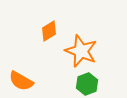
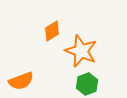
orange diamond: moved 3 px right
orange semicircle: rotated 50 degrees counterclockwise
